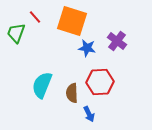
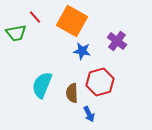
orange square: rotated 12 degrees clockwise
green trapezoid: rotated 120 degrees counterclockwise
blue star: moved 5 px left, 3 px down
red hexagon: rotated 12 degrees counterclockwise
